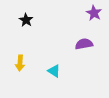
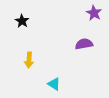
black star: moved 4 px left, 1 px down
yellow arrow: moved 9 px right, 3 px up
cyan triangle: moved 13 px down
